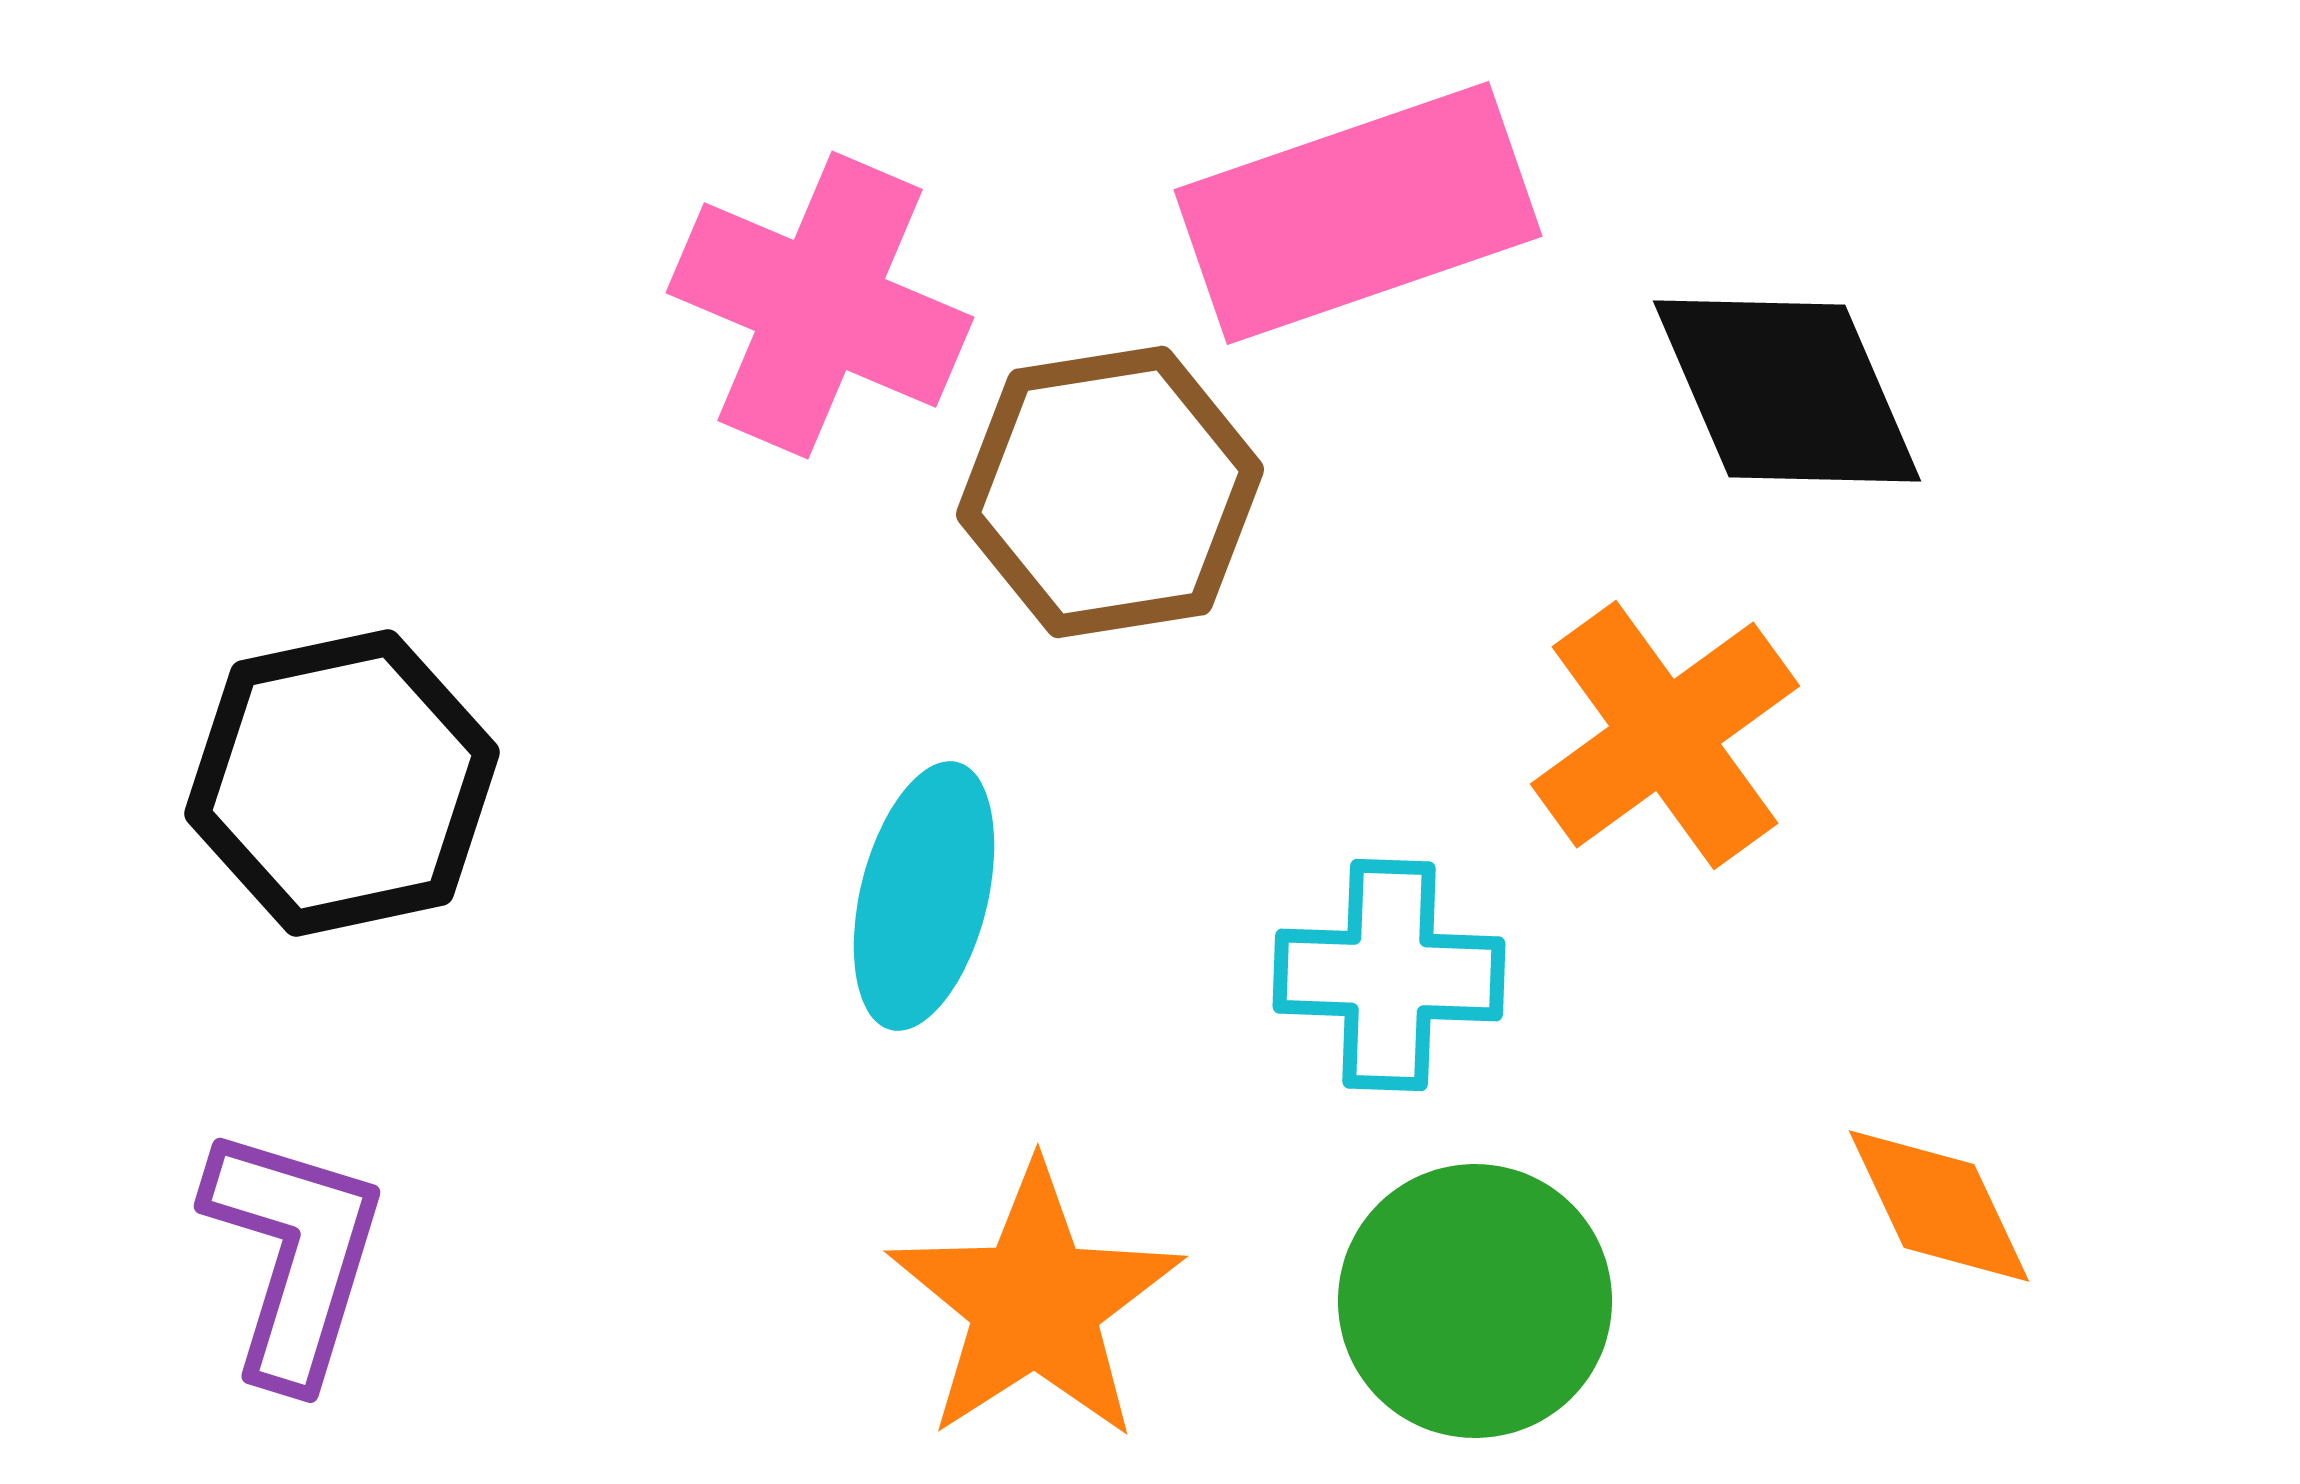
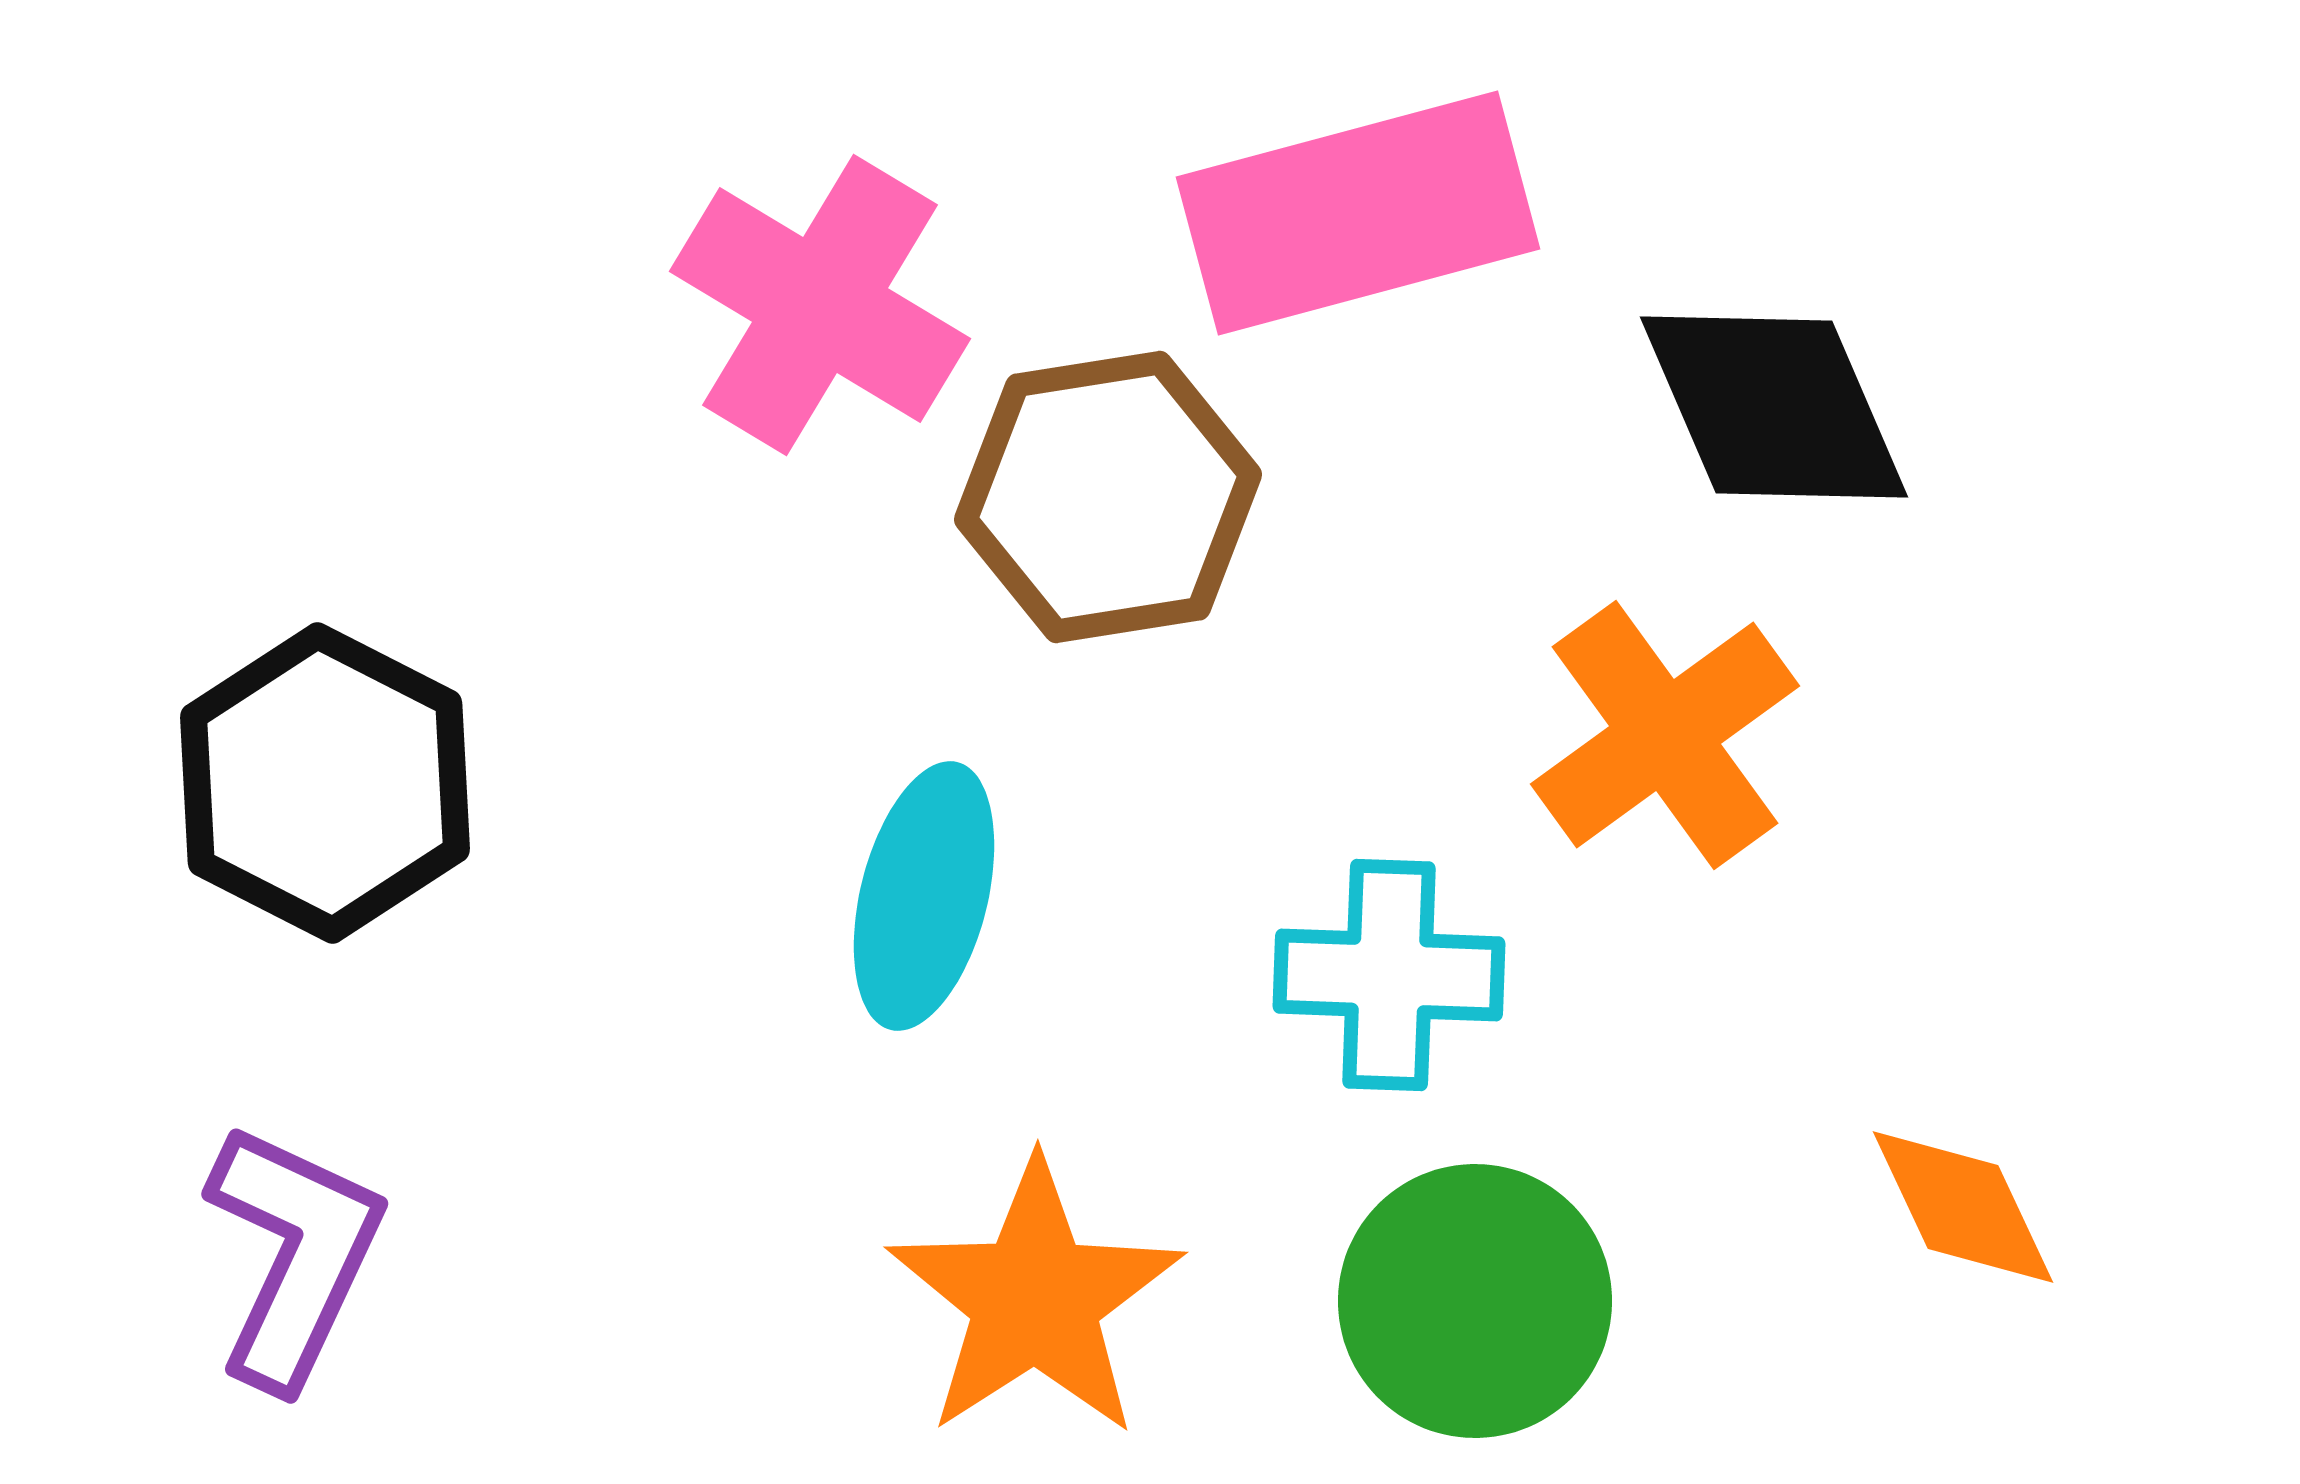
pink rectangle: rotated 4 degrees clockwise
pink cross: rotated 8 degrees clockwise
black diamond: moved 13 px left, 16 px down
brown hexagon: moved 2 px left, 5 px down
black hexagon: moved 17 px left; rotated 21 degrees counterclockwise
orange diamond: moved 24 px right, 1 px down
purple L-shape: rotated 8 degrees clockwise
orange star: moved 4 px up
